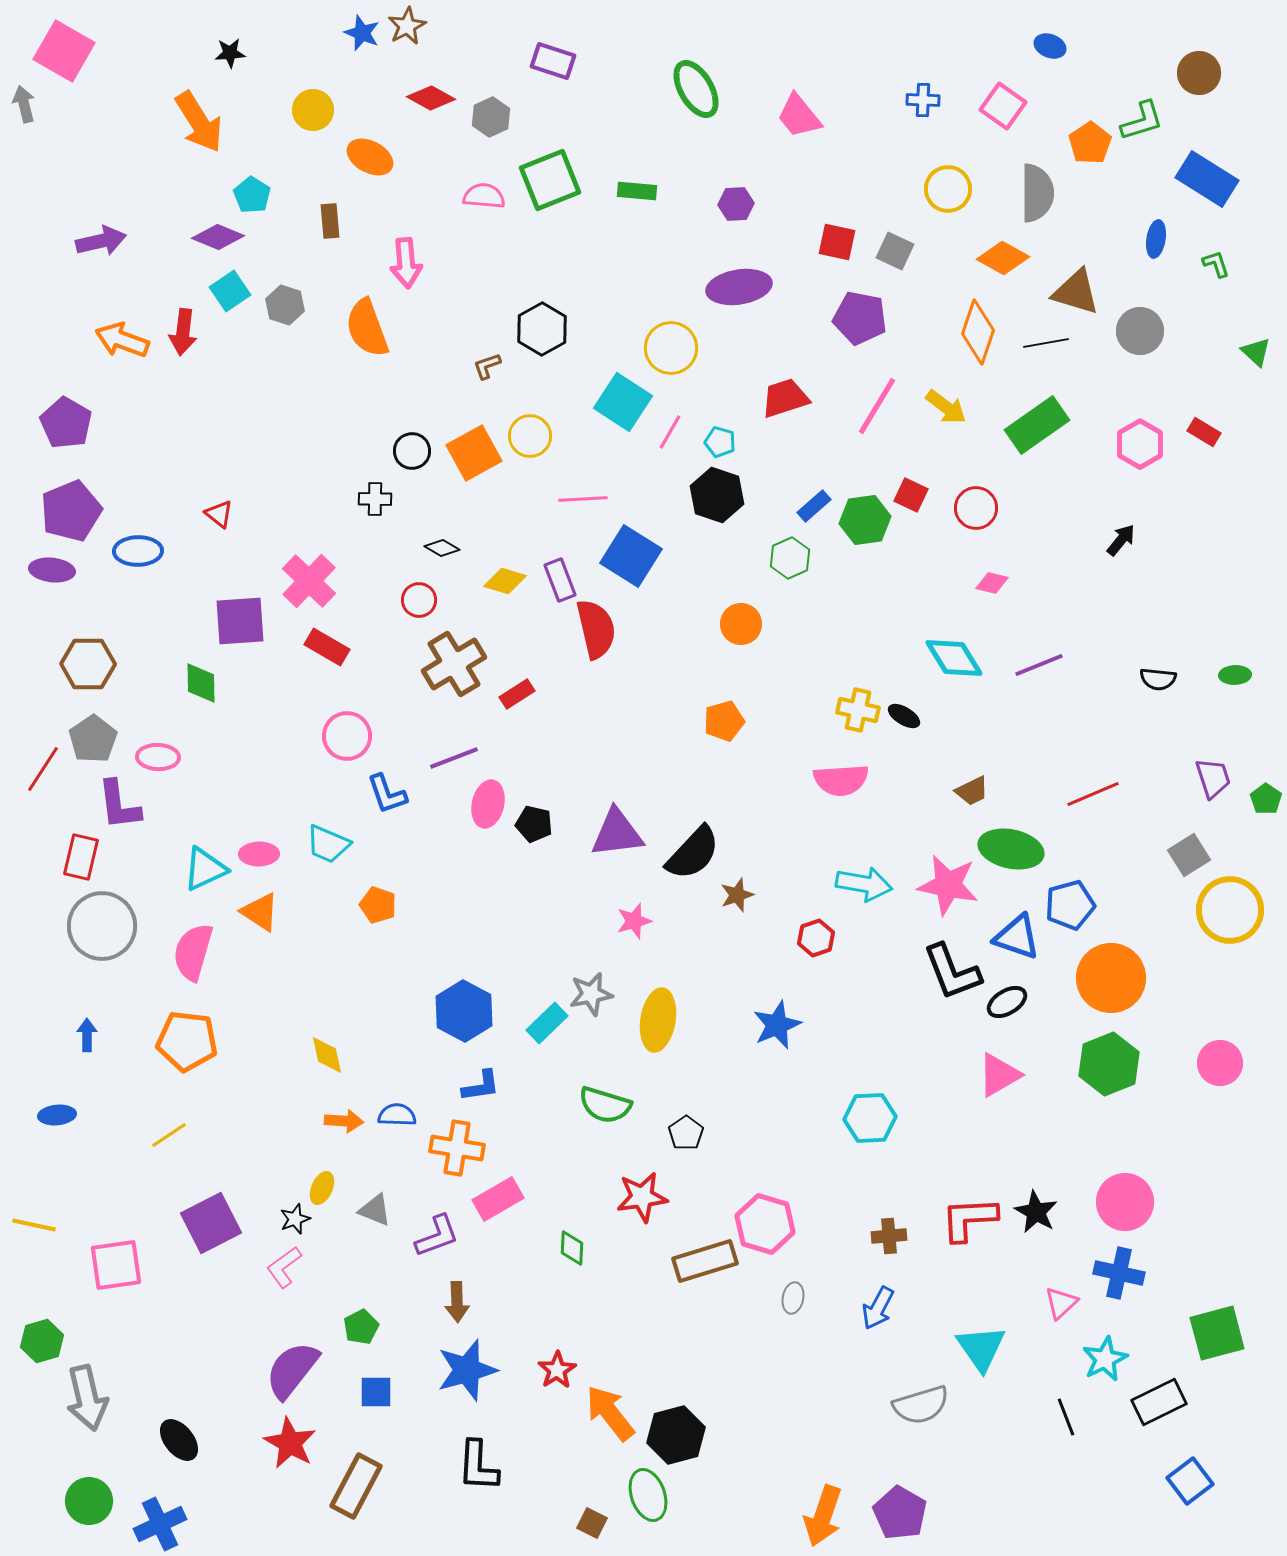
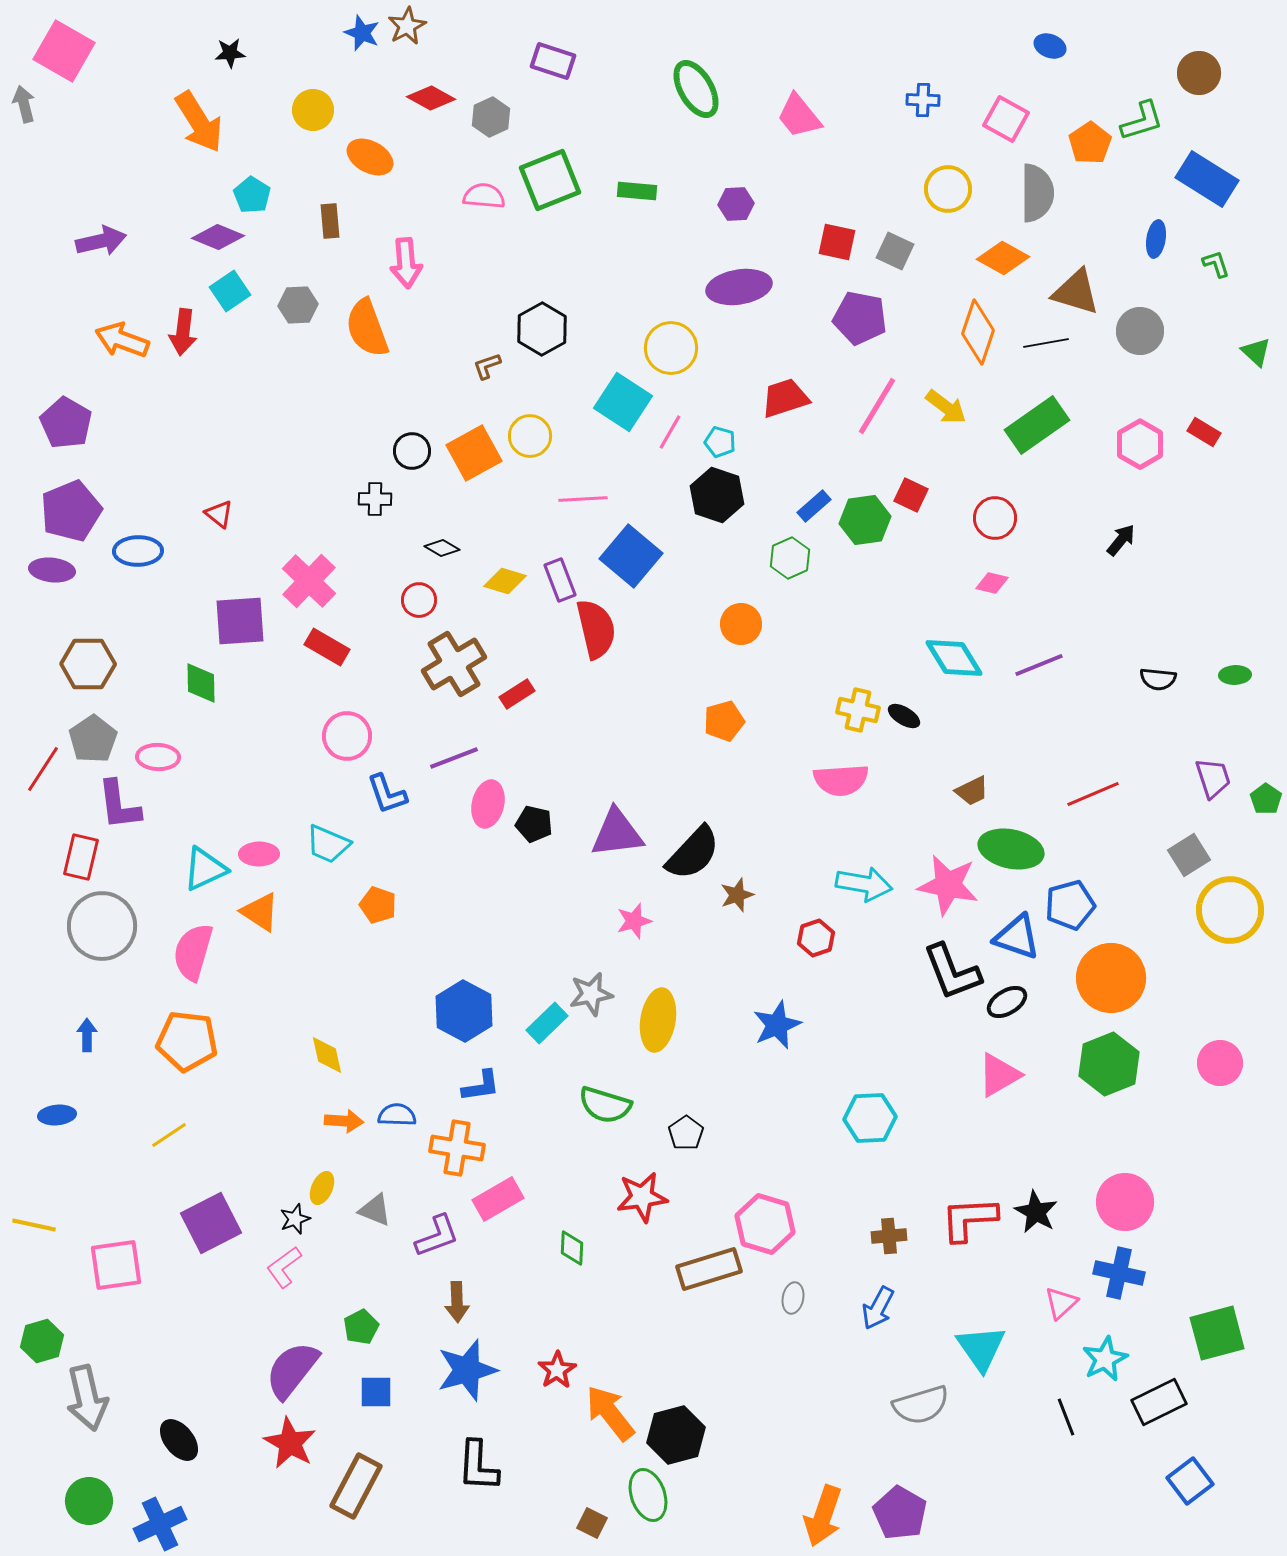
pink square at (1003, 106): moved 3 px right, 13 px down; rotated 6 degrees counterclockwise
gray hexagon at (285, 305): moved 13 px right; rotated 21 degrees counterclockwise
red circle at (976, 508): moved 19 px right, 10 px down
blue square at (631, 556): rotated 8 degrees clockwise
brown rectangle at (705, 1261): moved 4 px right, 8 px down
